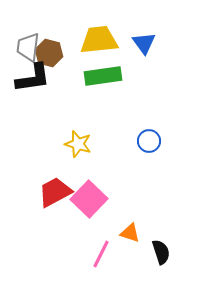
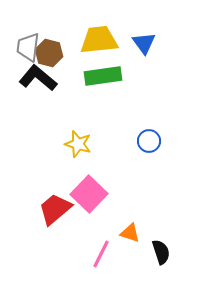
black L-shape: moved 5 px right; rotated 132 degrees counterclockwise
red trapezoid: moved 17 px down; rotated 12 degrees counterclockwise
pink square: moved 5 px up
